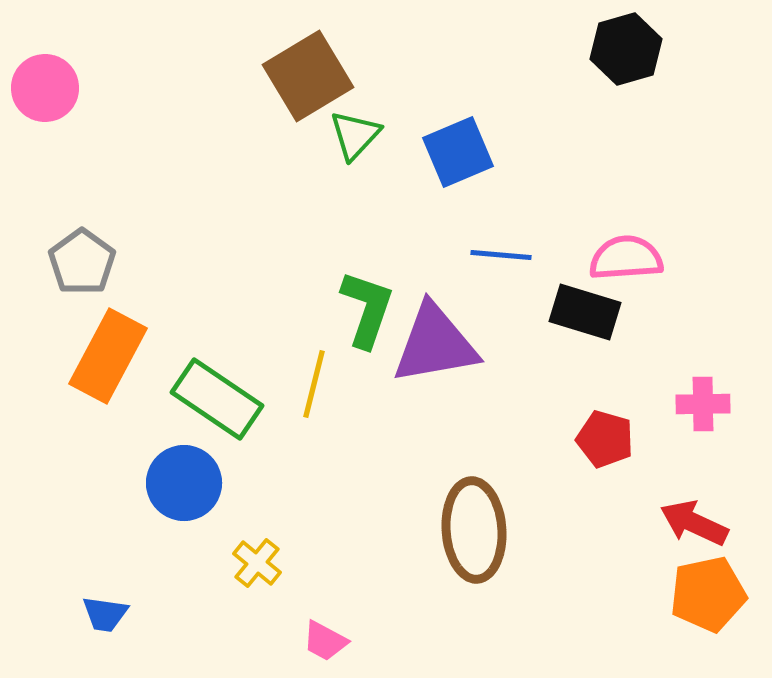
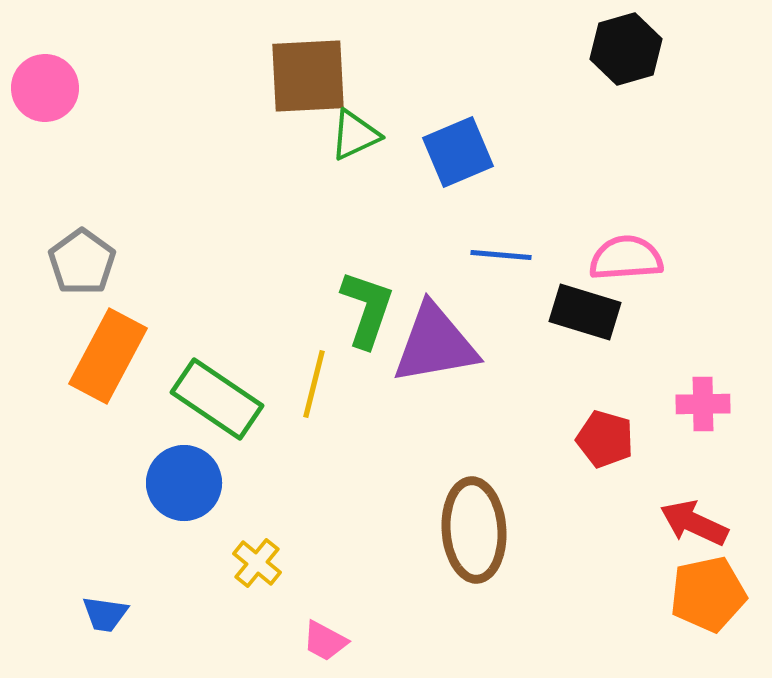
brown square: rotated 28 degrees clockwise
green triangle: rotated 22 degrees clockwise
